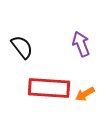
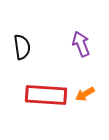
black semicircle: rotated 30 degrees clockwise
red rectangle: moved 3 px left, 7 px down
